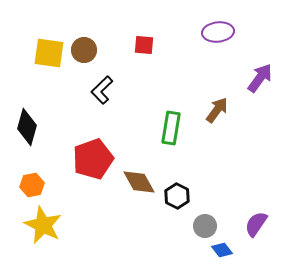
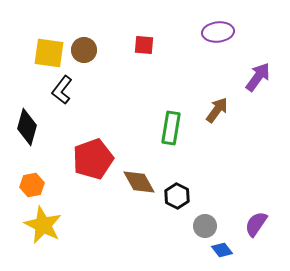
purple arrow: moved 2 px left, 1 px up
black L-shape: moved 40 px left; rotated 8 degrees counterclockwise
